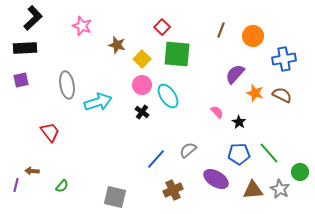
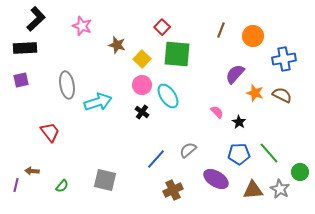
black L-shape: moved 3 px right, 1 px down
gray square: moved 10 px left, 17 px up
